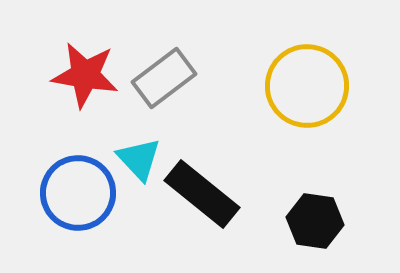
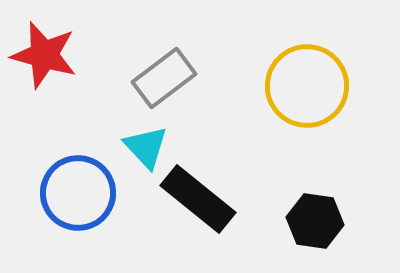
red star: moved 41 px left, 20 px up; rotated 6 degrees clockwise
cyan triangle: moved 7 px right, 12 px up
black rectangle: moved 4 px left, 5 px down
